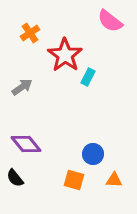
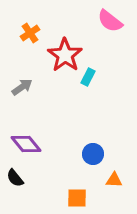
orange square: moved 3 px right, 18 px down; rotated 15 degrees counterclockwise
